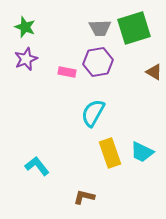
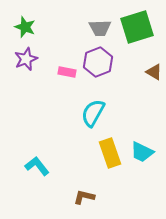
green square: moved 3 px right, 1 px up
purple hexagon: rotated 12 degrees counterclockwise
